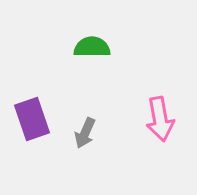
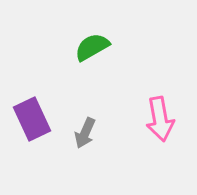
green semicircle: rotated 30 degrees counterclockwise
purple rectangle: rotated 6 degrees counterclockwise
